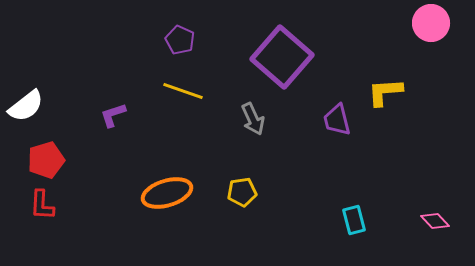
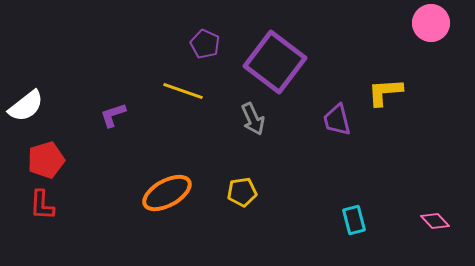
purple pentagon: moved 25 px right, 4 px down
purple square: moved 7 px left, 5 px down; rotated 4 degrees counterclockwise
orange ellipse: rotated 12 degrees counterclockwise
